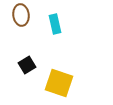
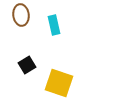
cyan rectangle: moved 1 px left, 1 px down
